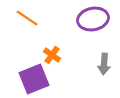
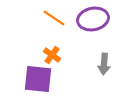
orange line: moved 27 px right
purple square: moved 4 px right; rotated 28 degrees clockwise
